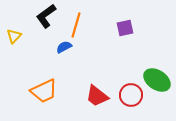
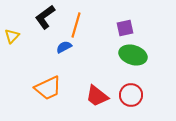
black L-shape: moved 1 px left, 1 px down
yellow triangle: moved 2 px left
green ellipse: moved 24 px left, 25 px up; rotated 16 degrees counterclockwise
orange trapezoid: moved 4 px right, 3 px up
